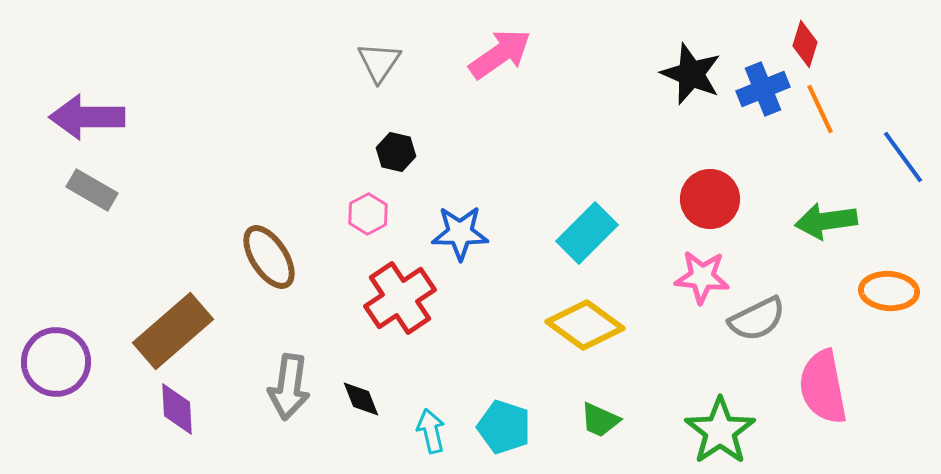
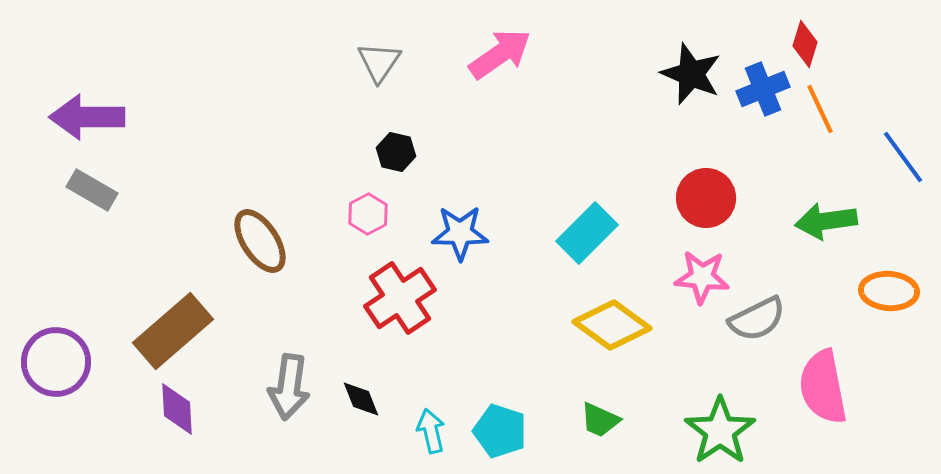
red circle: moved 4 px left, 1 px up
brown ellipse: moved 9 px left, 16 px up
yellow diamond: moved 27 px right
cyan pentagon: moved 4 px left, 4 px down
